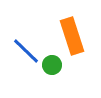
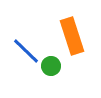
green circle: moved 1 px left, 1 px down
